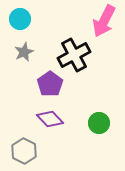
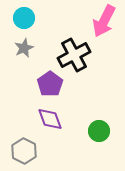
cyan circle: moved 4 px right, 1 px up
gray star: moved 4 px up
purple diamond: rotated 24 degrees clockwise
green circle: moved 8 px down
